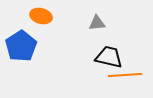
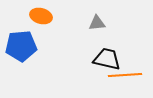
blue pentagon: rotated 28 degrees clockwise
black trapezoid: moved 2 px left, 2 px down
